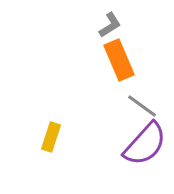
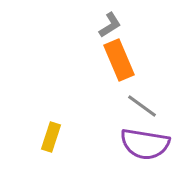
purple semicircle: rotated 57 degrees clockwise
